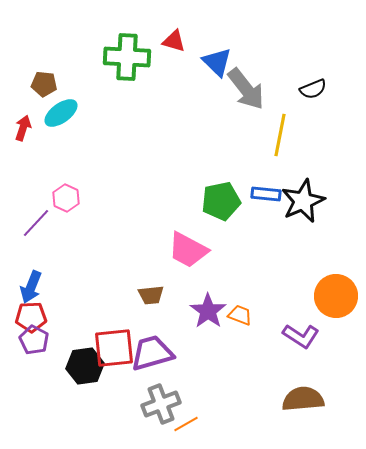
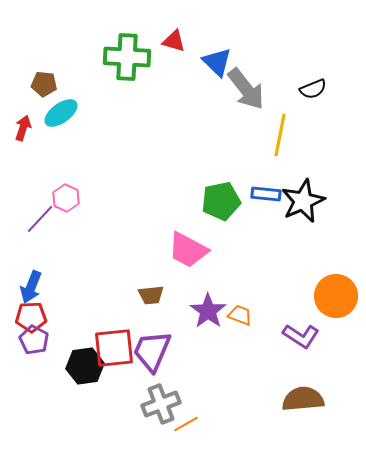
purple line: moved 4 px right, 4 px up
purple trapezoid: moved 2 px up; rotated 51 degrees counterclockwise
